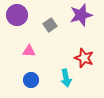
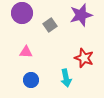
purple circle: moved 5 px right, 2 px up
pink triangle: moved 3 px left, 1 px down
